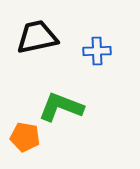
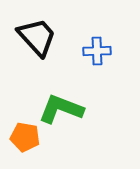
black trapezoid: rotated 60 degrees clockwise
green L-shape: moved 2 px down
